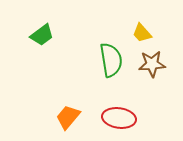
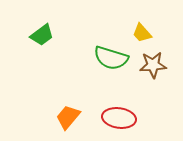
green semicircle: moved 2 px up; rotated 116 degrees clockwise
brown star: moved 1 px right, 1 px down
